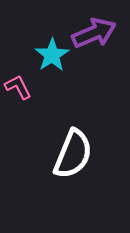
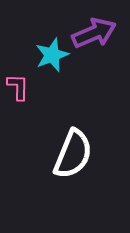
cyan star: rotated 12 degrees clockwise
pink L-shape: rotated 28 degrees clockwise
